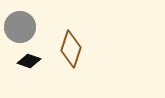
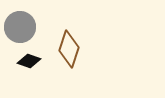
brown diamond: moved 2 px left
